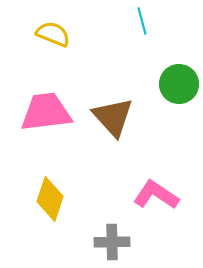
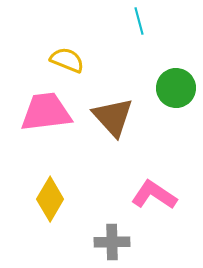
cyan line: moved 3 px left
yellow semicircle: moved 14 px right, 26 px down
green circle: moved 3 px left, 4 px down
pink L-shape: moved 2 px left
yellow diamond: rotated 12 degrees clockwise
